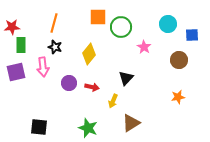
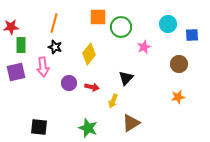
red star: moved 1 px left
pink star: rotated 16 degrees clockwise
brown circle: moved 4 px down
